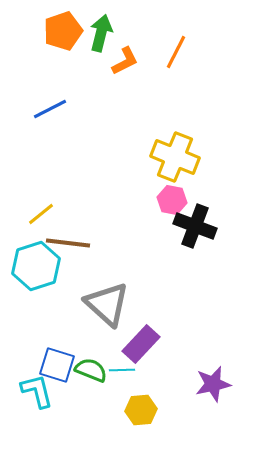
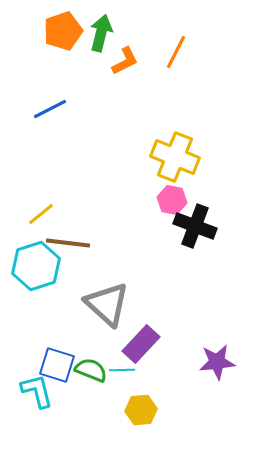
purple star: moved 4 px right, 22 px up; rotated 6 degrees clockwise
